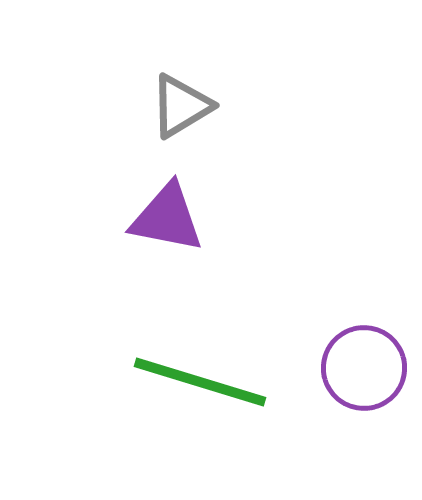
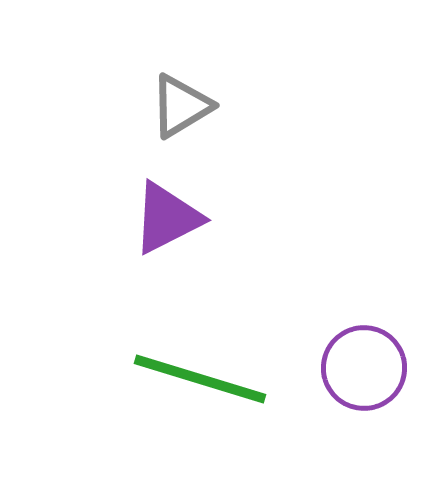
purple triangle: rotated 38 degrees counterclockwise
green line: moved 3 px up
